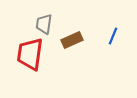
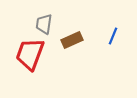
red trapezoid: rotated 12 degrees clockwise
